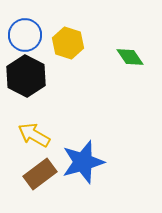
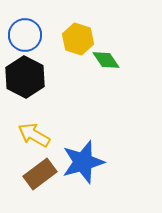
yellow hexagon: moved 10 px right, 4 px up
green diamond: moved 24 px left, 3 px down
black hexagon: moved 1 px left, 1 px down
